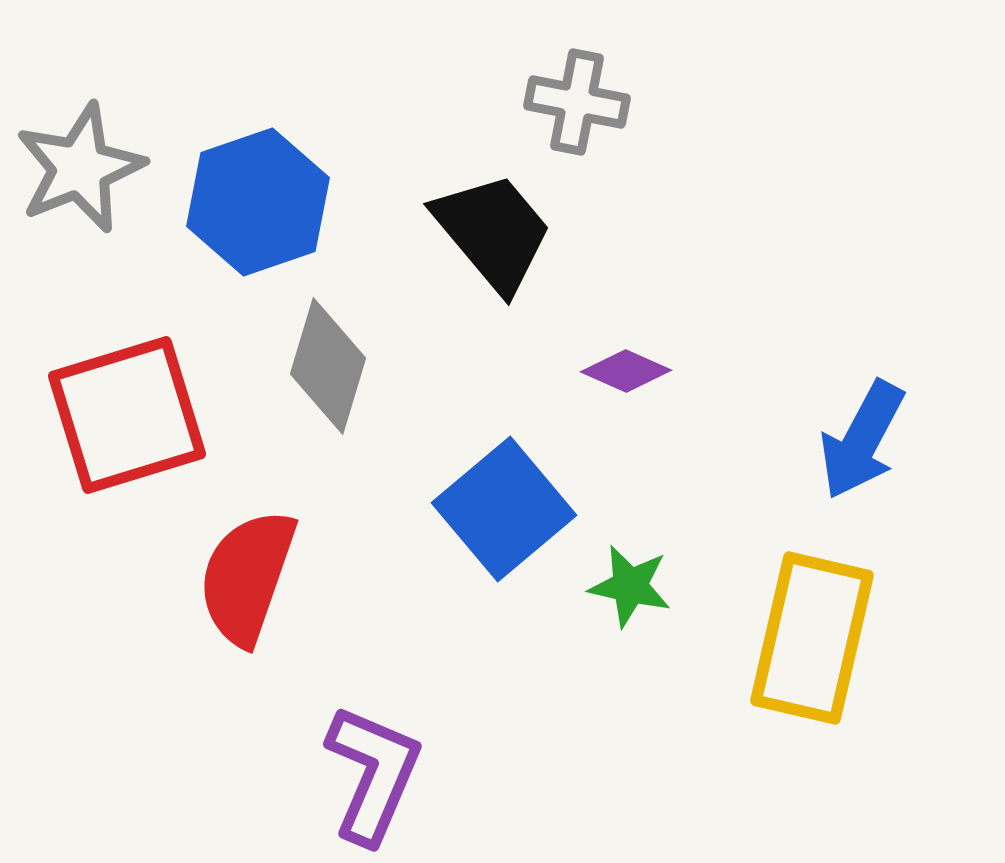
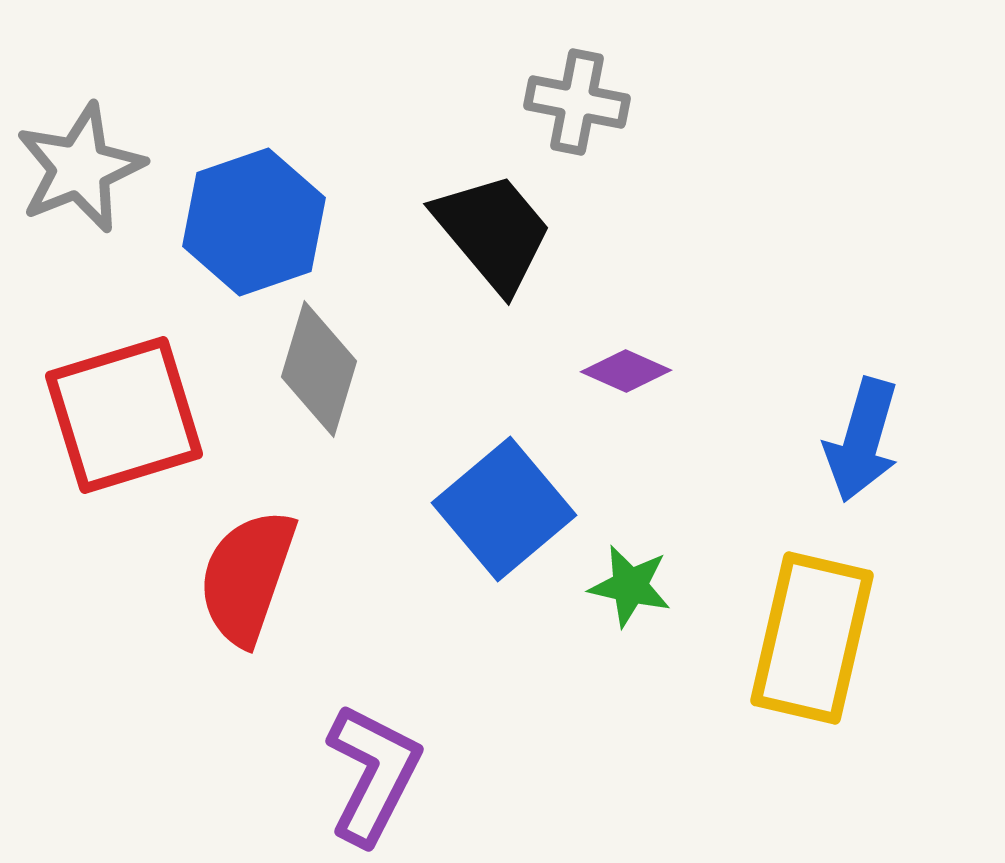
blue hexagon: moved 4 px left, 20 px down
gray diamond: moved 9 px left, 3 px down
red square: moved 3 px left
blue arrow: rotated 12 degrees counterclockwise
purple L-shape: rotated 4 degrees clockwise
